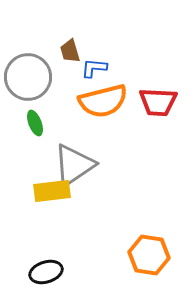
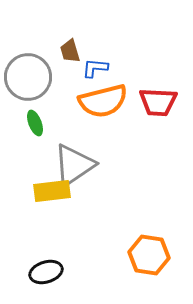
blue L-shape: moved 1 px right
